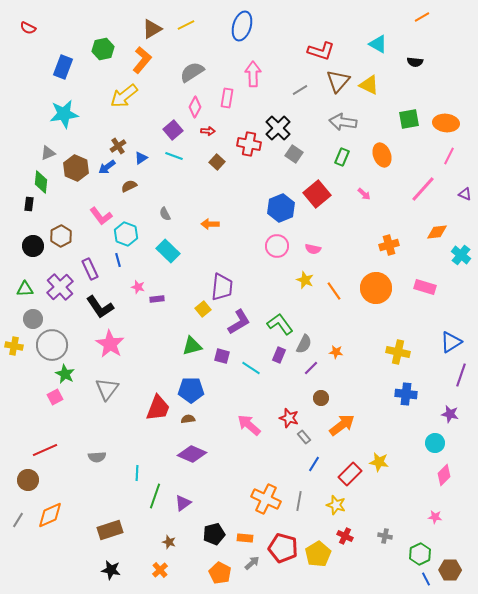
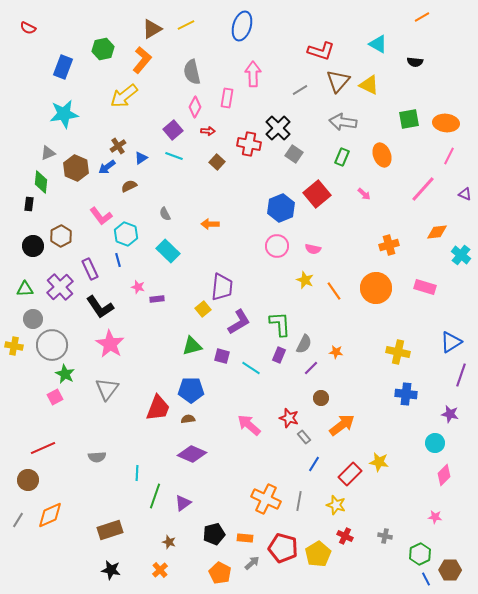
gray semicircle at (192, 72): rotated 70 degrees counterclockwise
green L-shape at (280, 324): rotated 32 degrees clockwise
red line at (45, 450): moved 2 px left, 2 px up
